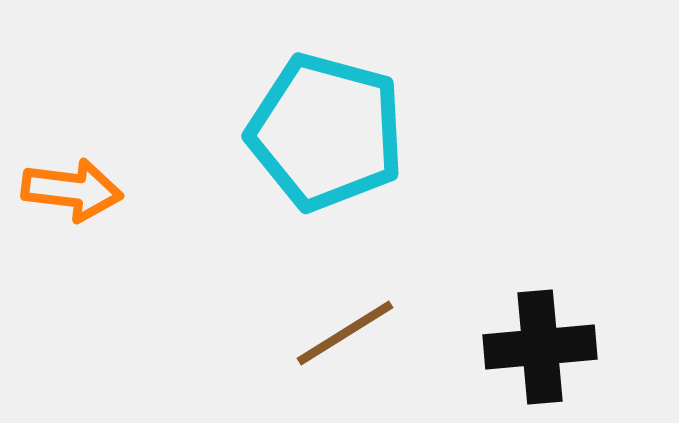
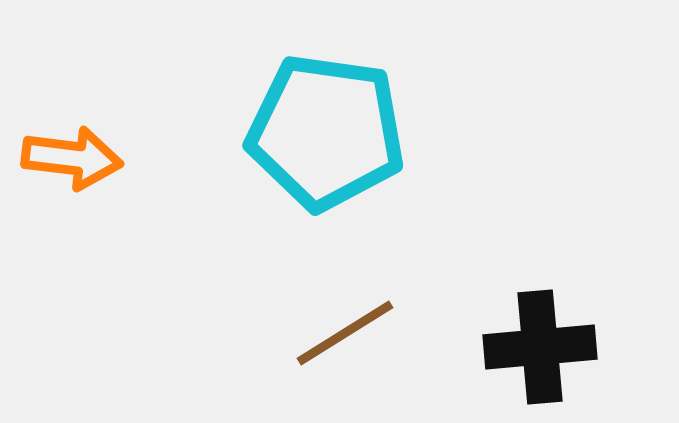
cyan pentagon: rotated 7 degrees counterclockwise
orange arrow: moved 32 px up
